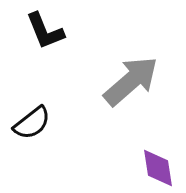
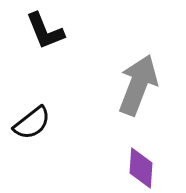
gray arrow: moved 7 px right, 4 px down; rotated 28 degrees counterclockwise
purple diamond: moved 17 px left; rotated 12 degrees clockwise
